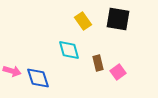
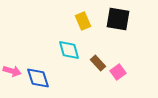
yellow rectangle: rotated 12 degrees clockwise
brown rectangle: rotated 28 degrees counterclockwise
